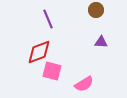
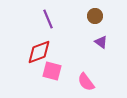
brown circle: moved 1 px left, 6 px down
purple triangle: rotated 32 degrees clockwise
pink semicircle: moved 2 px right, 2 px up; rotated 84 degrees clockwise
